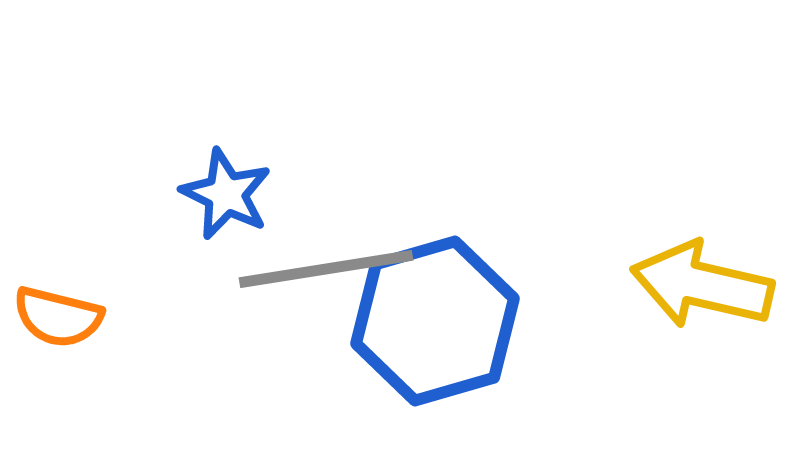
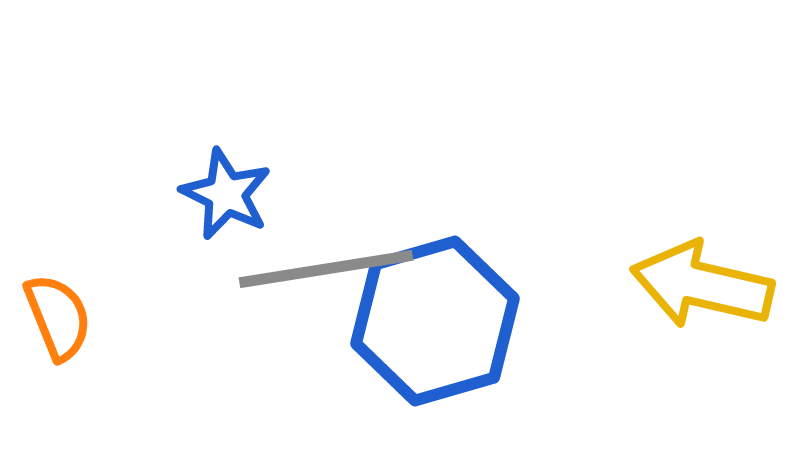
orange semicircle: rotated 126 degrees counterclockwise
